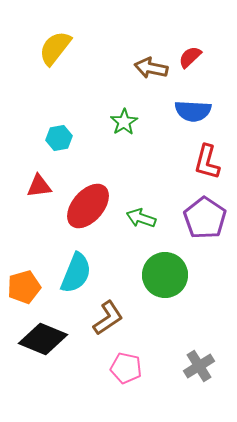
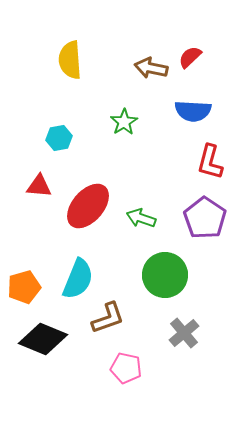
yellow semicircle: moved 15 px right, 12 px down; rotated 42 degrees counterclockwise
red L-shape: moved 3 px right
red triangle: rotated 12 degrees clockwise
cyan semicircle: moved 2 px right, 6 px down
brown L-shape: rotated 15 degrees clockwise
gray cross: moved 15 px left, 33 px up; rotated 8 degrees counterclockwise
